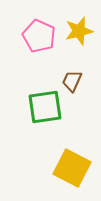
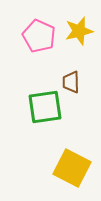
brown trapezoid: moved 1 px left, 1 px down; rotated 25 degrees counterclockwise
